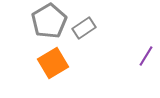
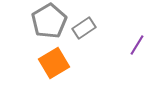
purple line: moved 9 px left, 11 px up
orange square: moved 1 px right
